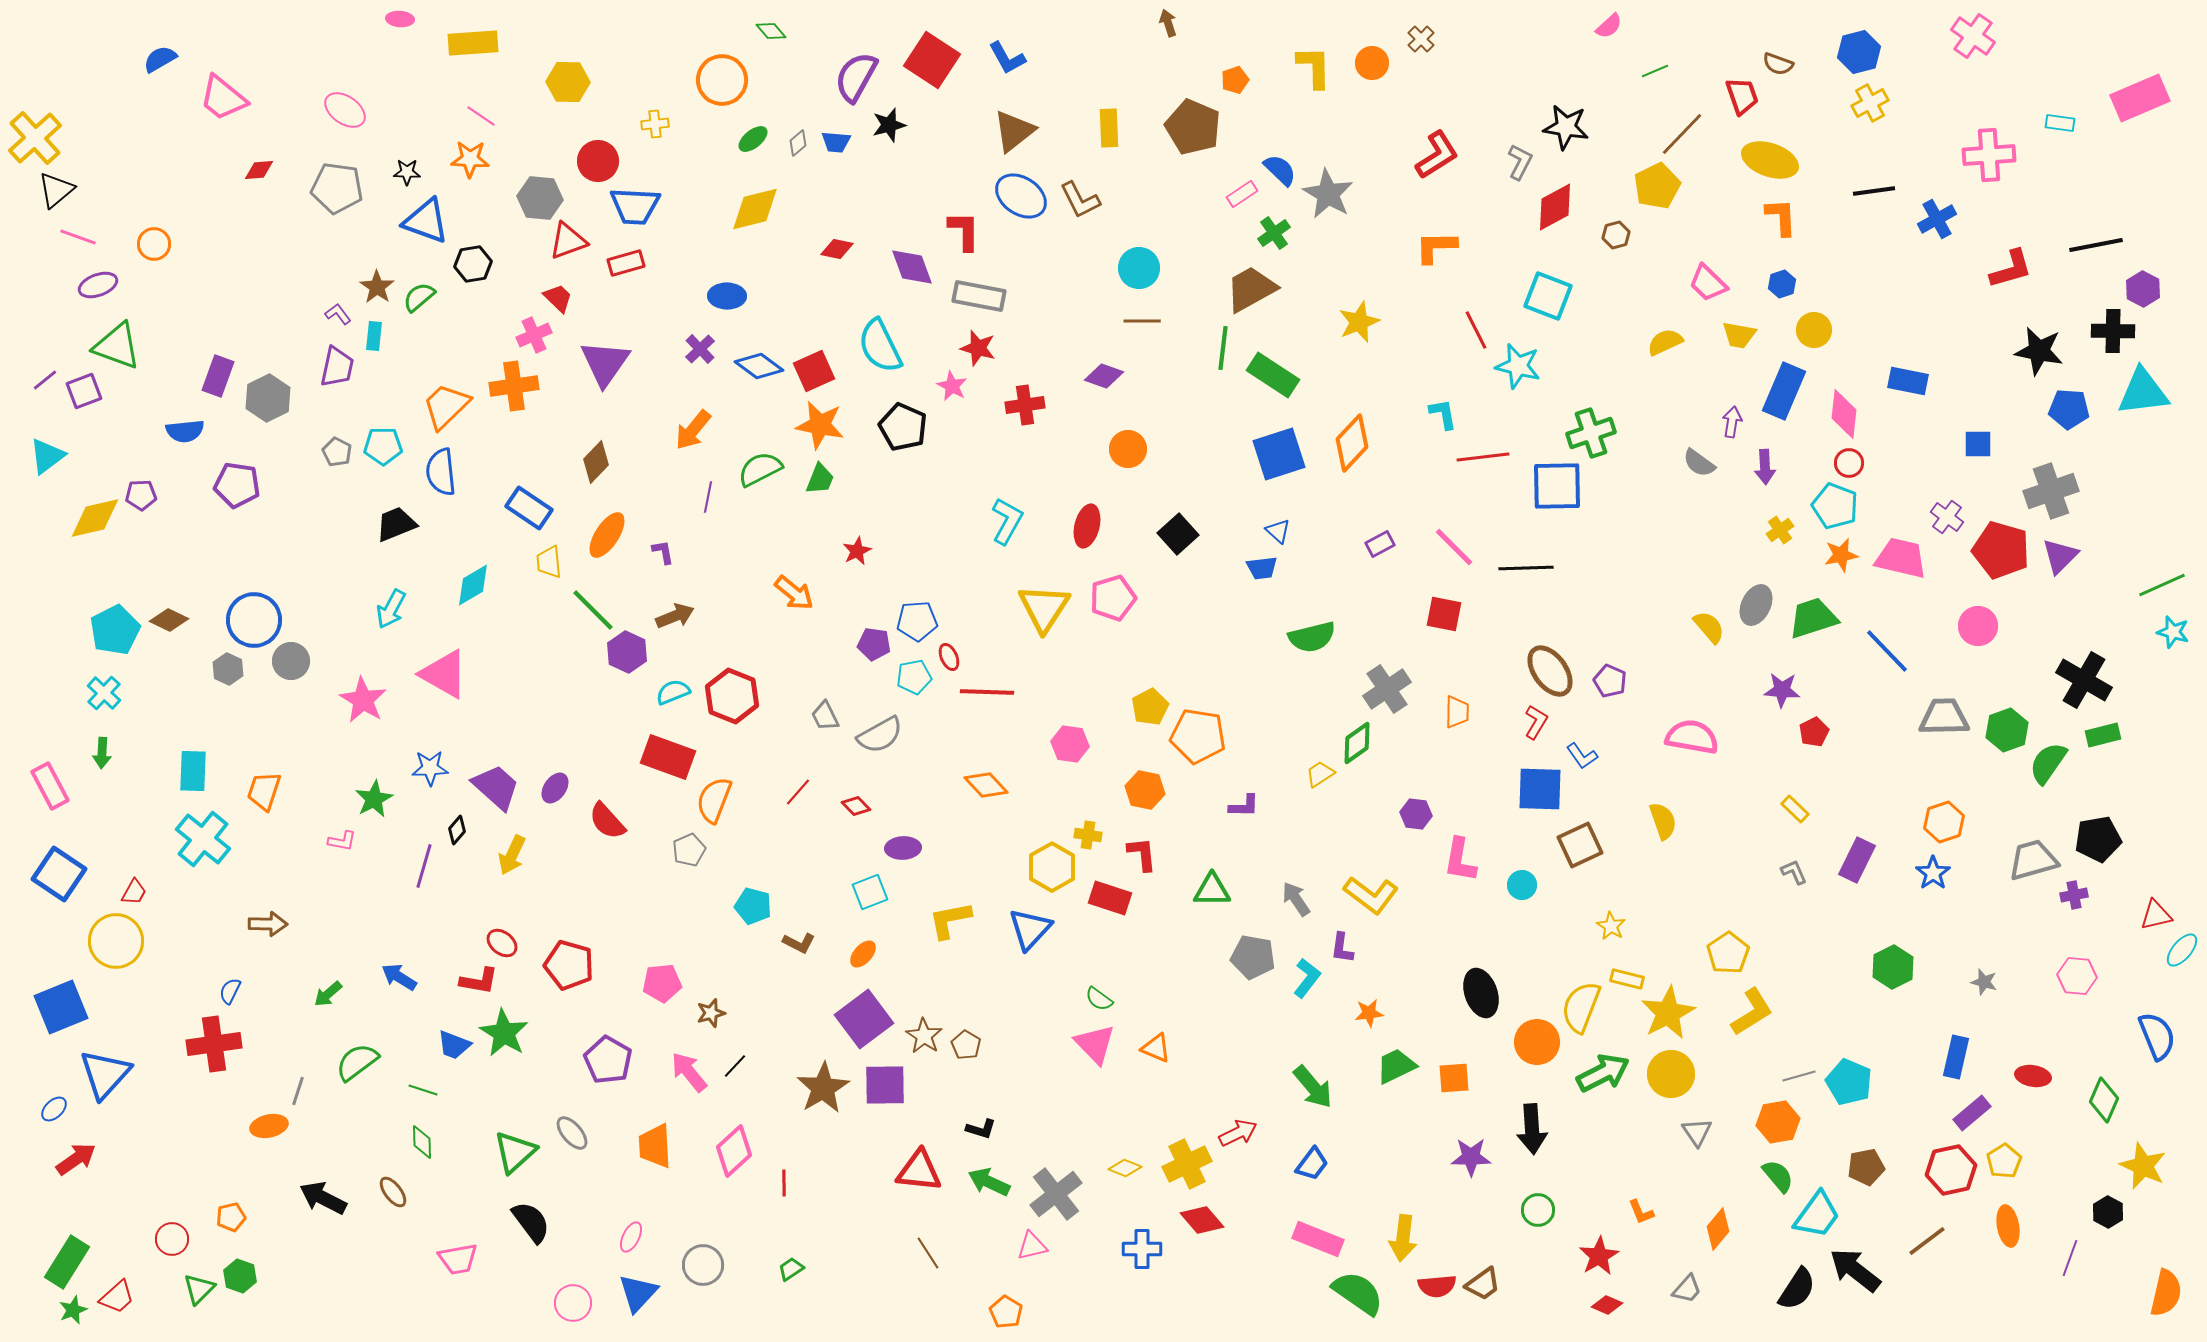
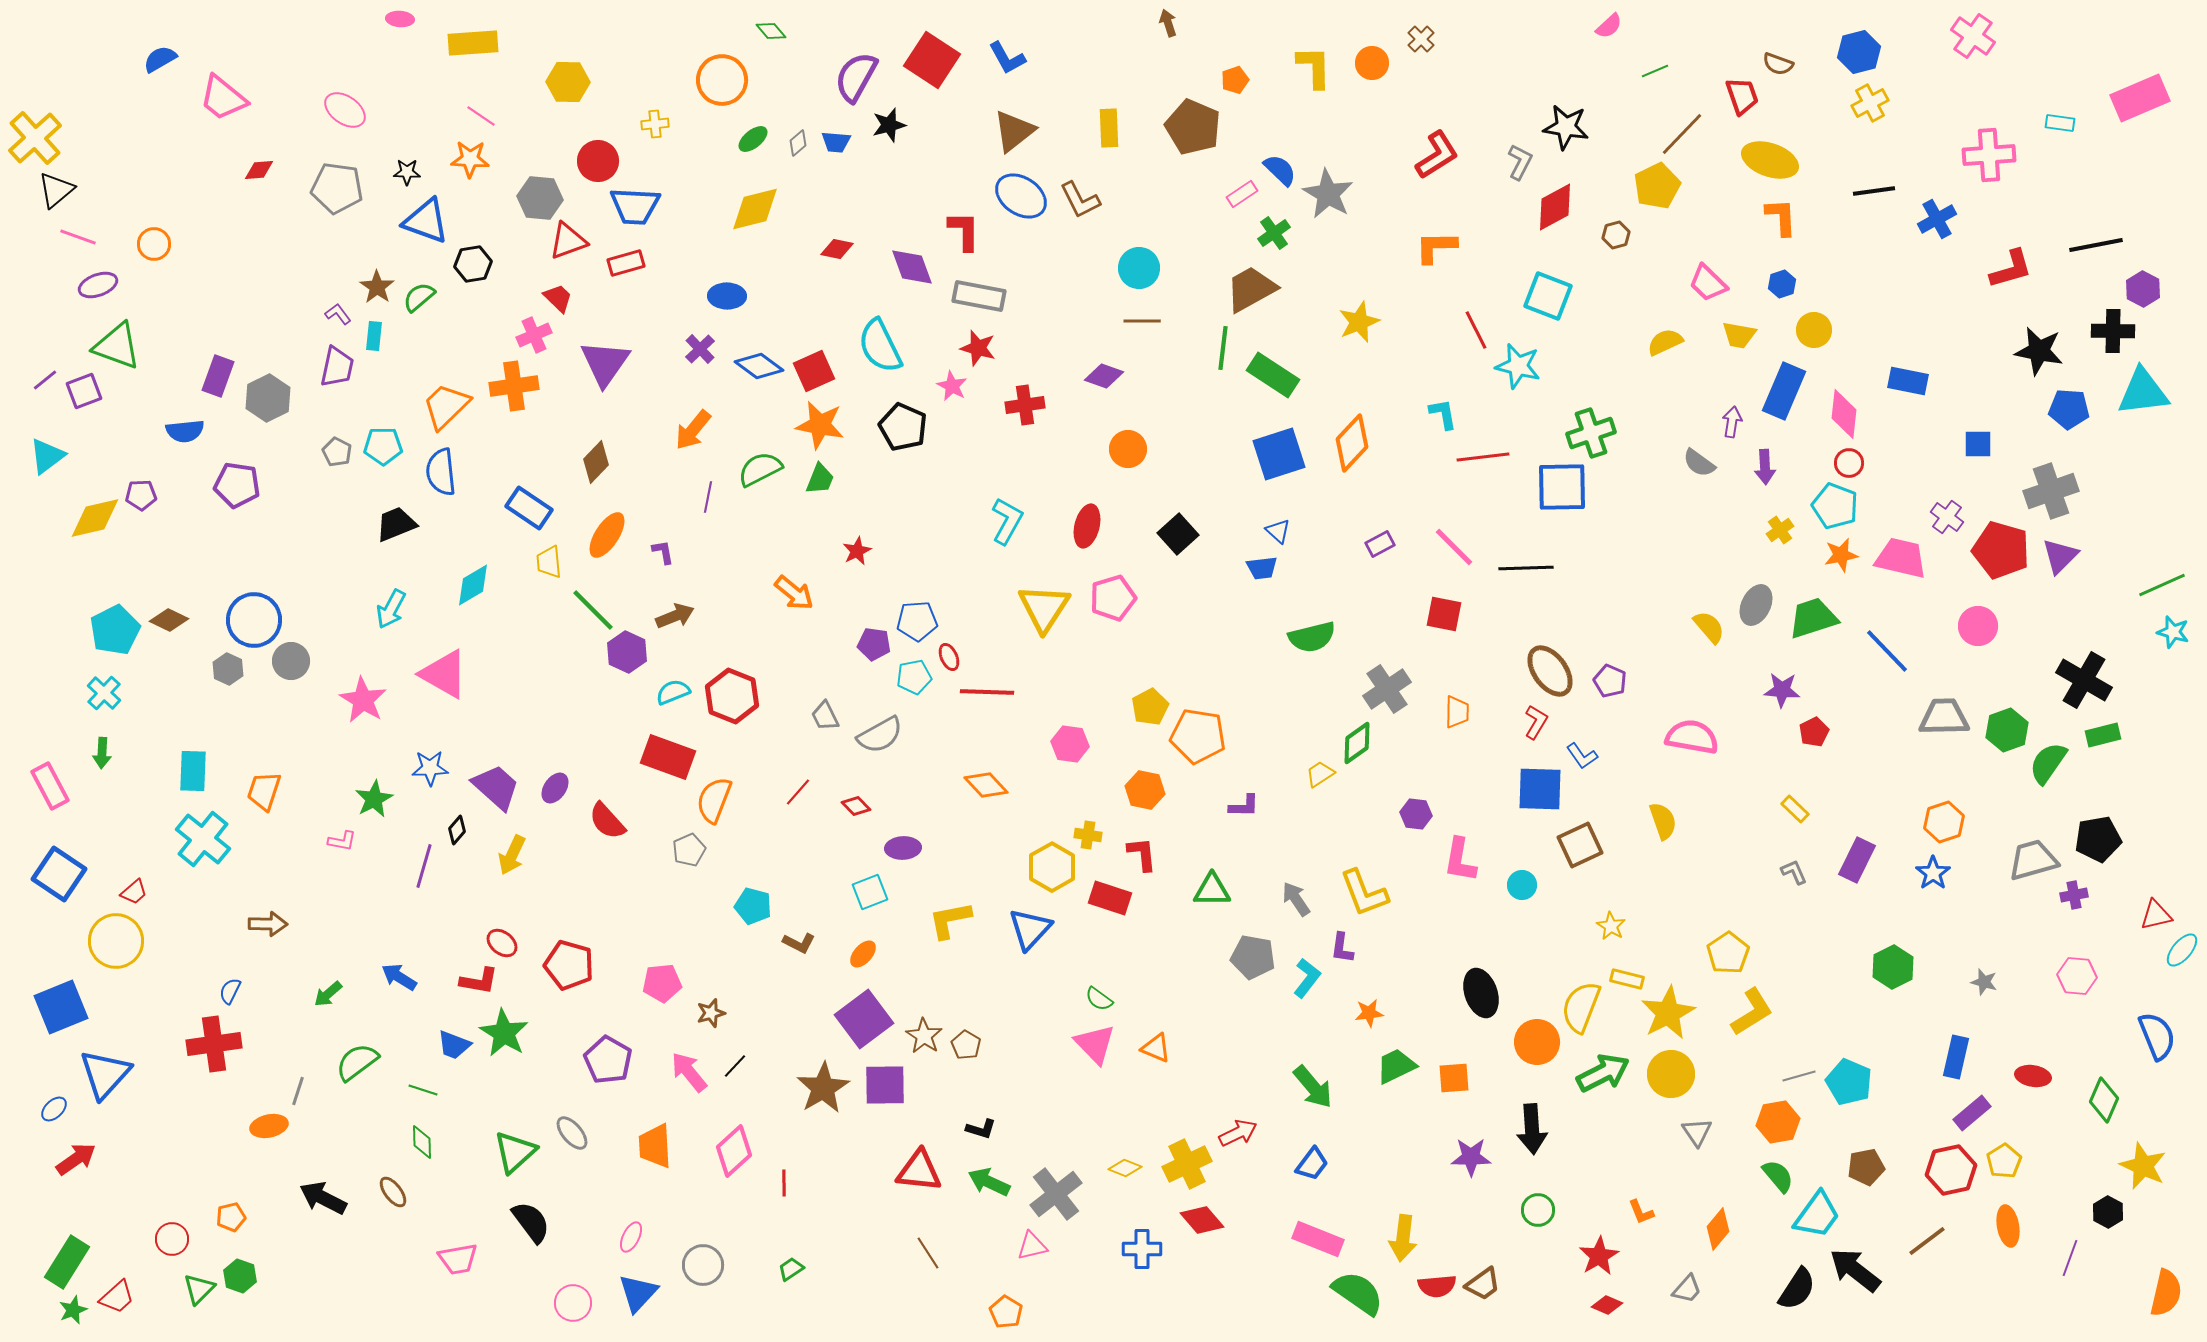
blue square at (1557, 486): moved 5 px right, 1 px down
red trapezoid at (134, 892): rotated 20 degrees clockwise
yellow L-shape at (1371, 895): moved 7 px left, 2 px up; rotated 32 degrees clockwise
